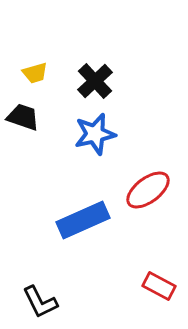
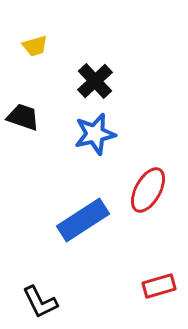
yellow trapezoid: moved 27 px up
red ellipse: rotated 24 degrees counterclockwise
blue rectangle: rotated 9 degrees counterclockwise
red rectangle: rotated 44 degrees counterclockwise
